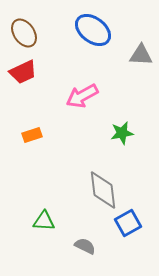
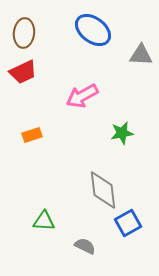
brown ellipse: rotated 40 degrees clockwise
